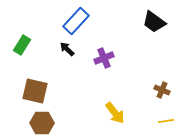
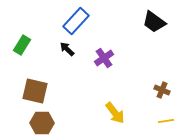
purple cross: rotated 12 degrees counterclockwise
